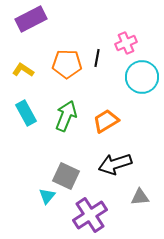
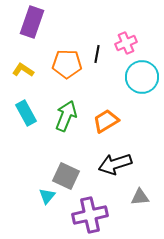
purple rectangle: moved 1 px right, 3 px down; rotated 44 degrees counterclockwise
black line: moved 4 px up
purple cross: rotated 20 degrees clockwise
